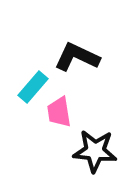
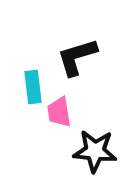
black L-shape: rotated 42 degrees counterclockwise
cyan rectangle: rotated 48 degrees counterclockwise
